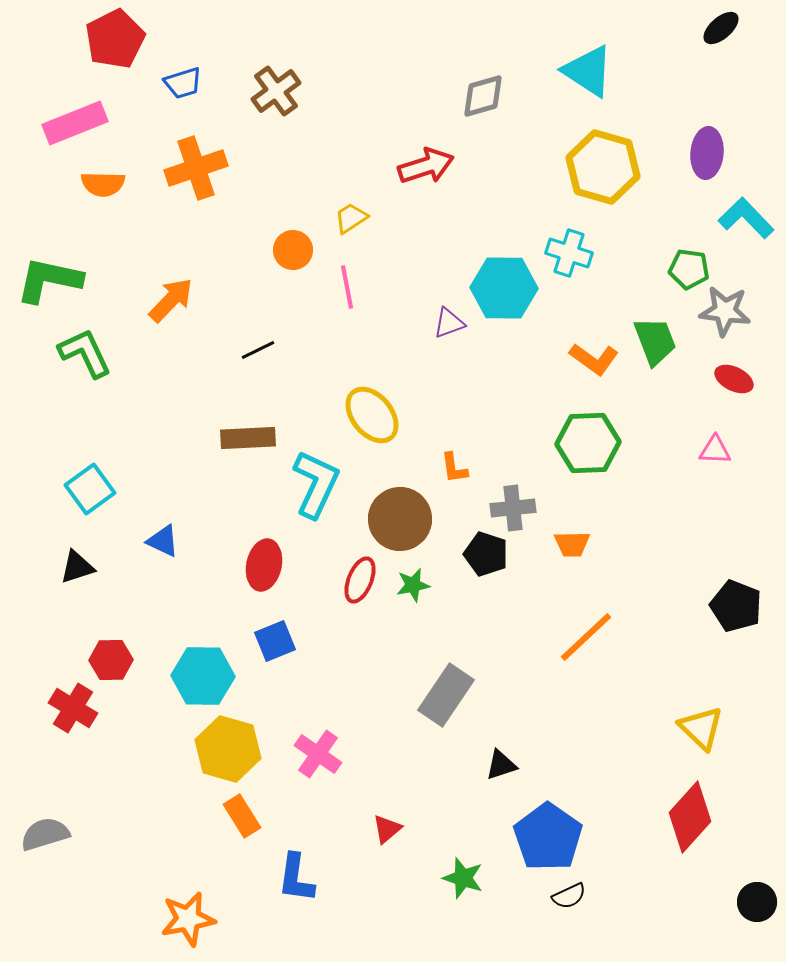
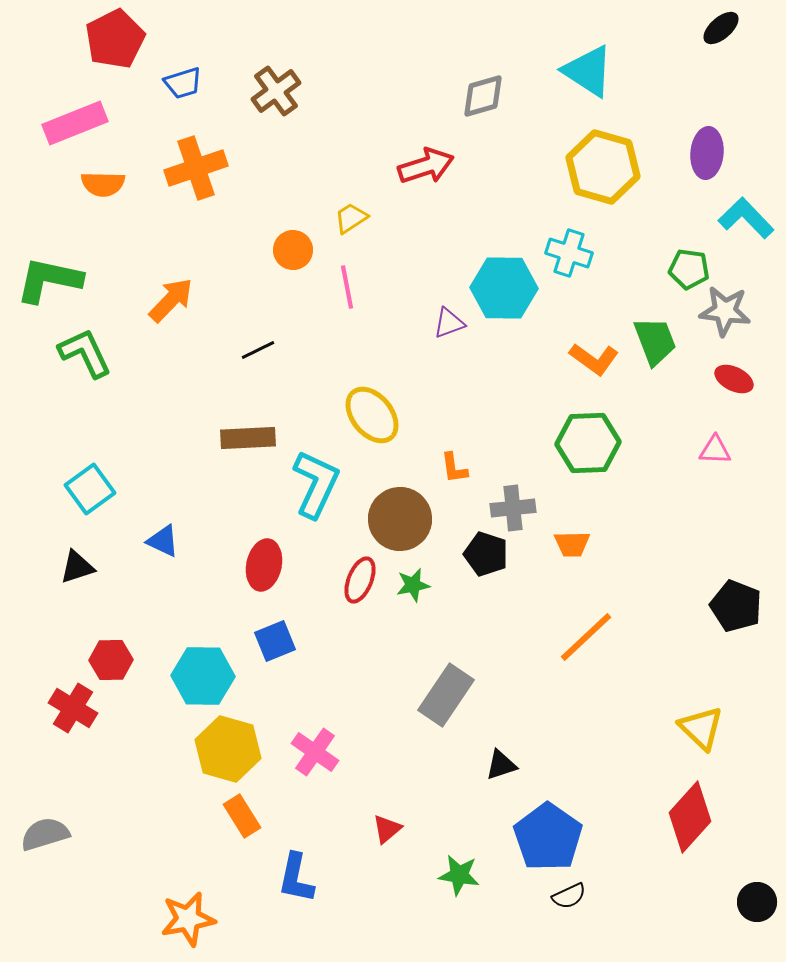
pink cross at (318, 754): moved 3 px left, 2 px up
blue L-shape at (296, 878): rotated 4 degrees clockwise
green star at (463, 878): moved 4 px left, 3 px up; rotated 9 degrees counterclockwise
